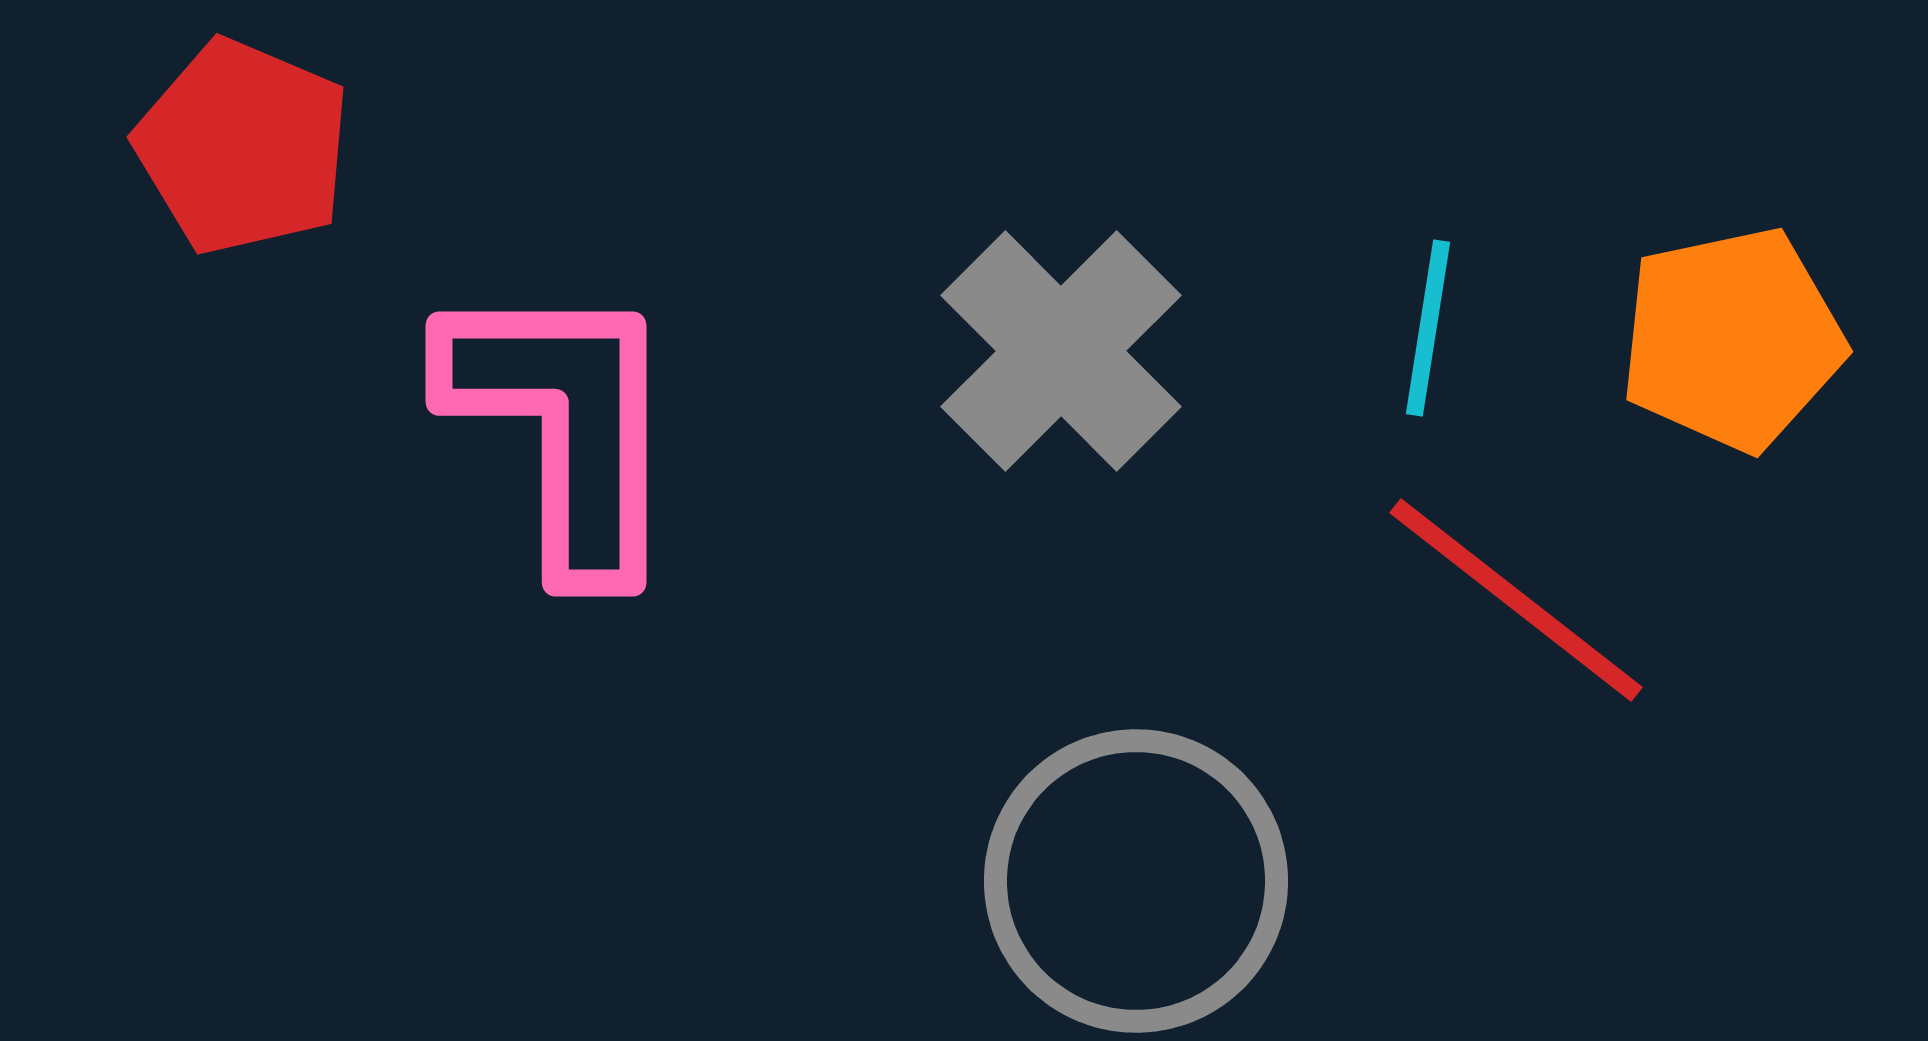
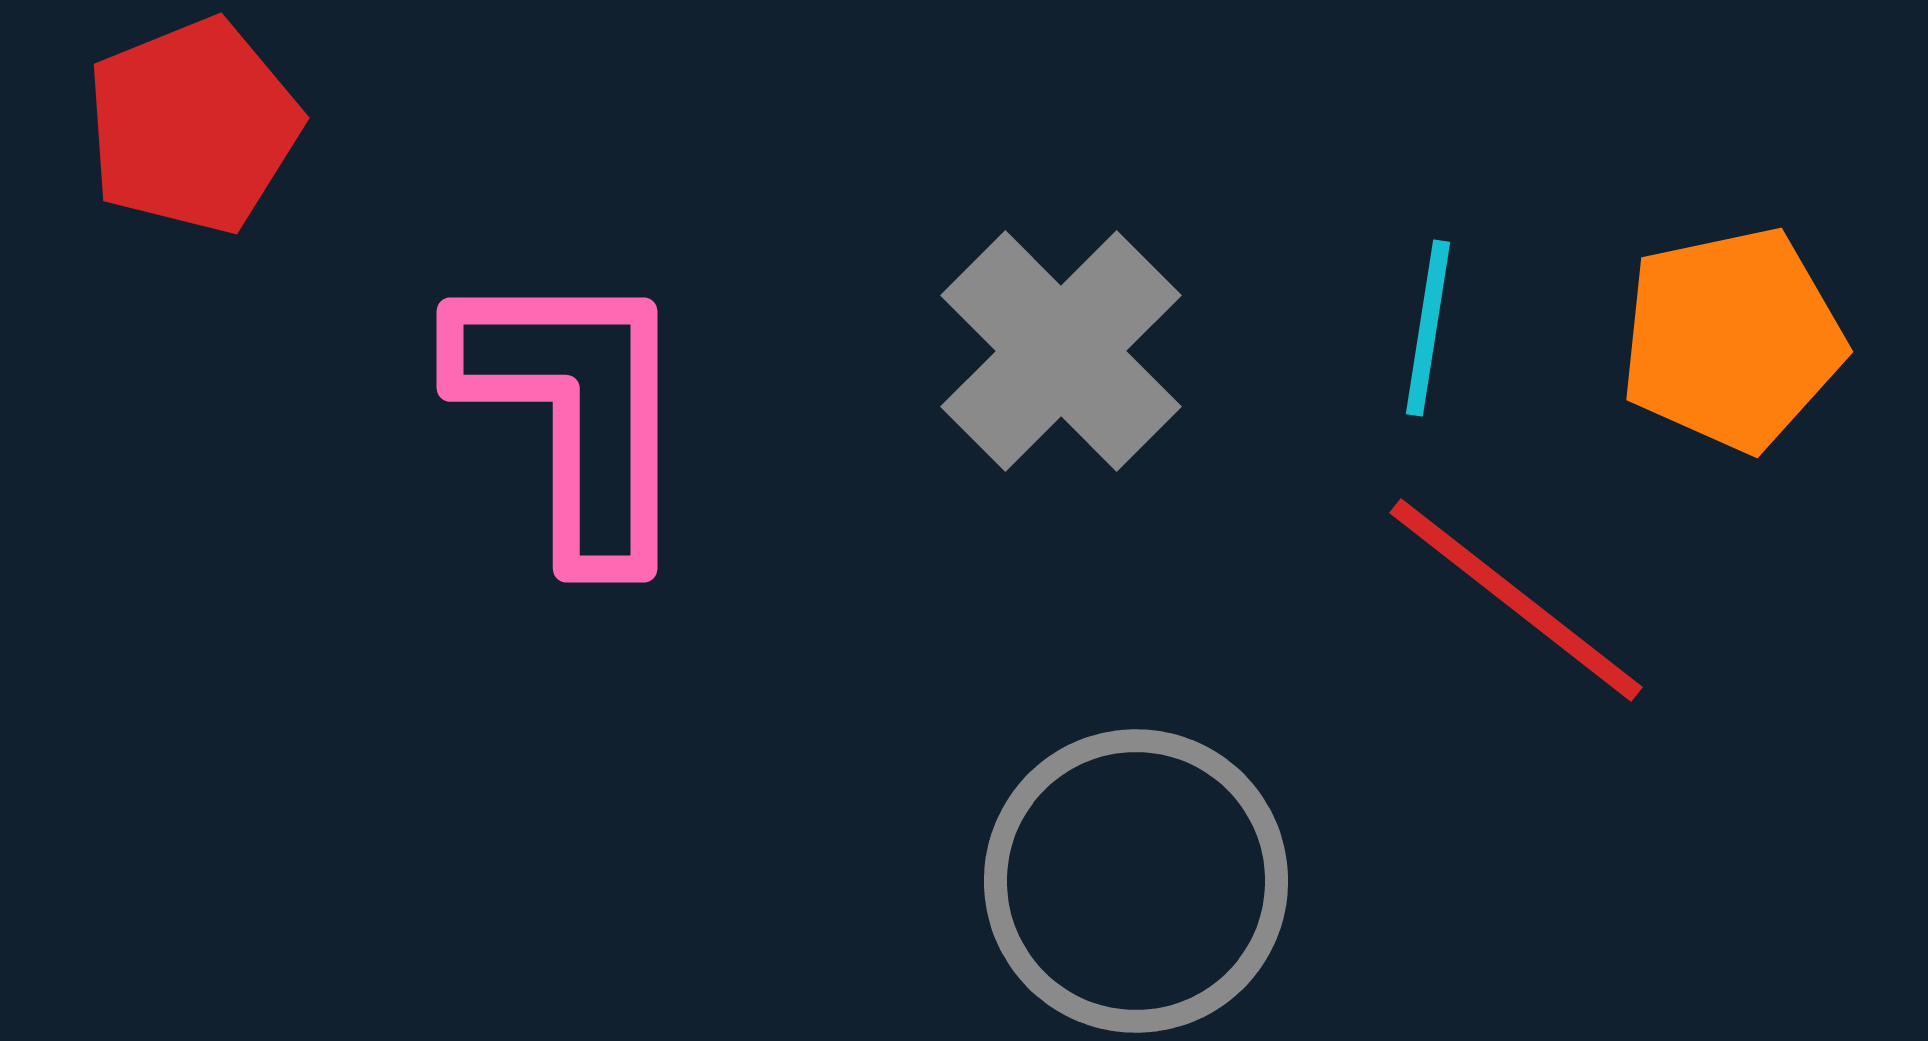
red pentagon: moved 50 px left, 21 px up; rotated 27 degrees clockwise
pink L-shape: moved 11 px right, 14 px up
